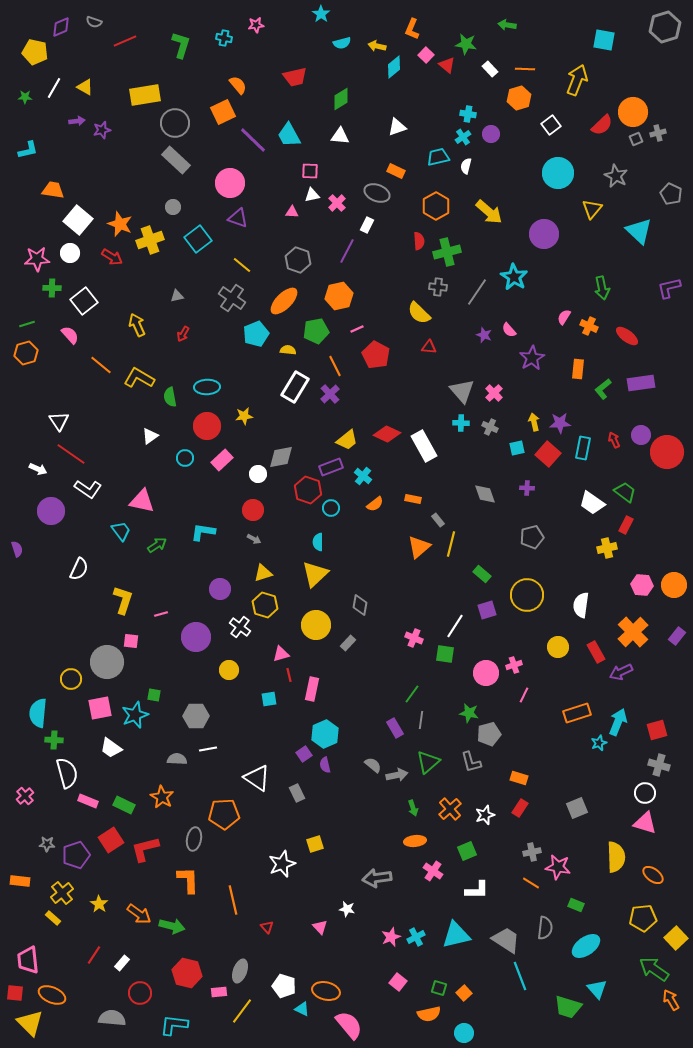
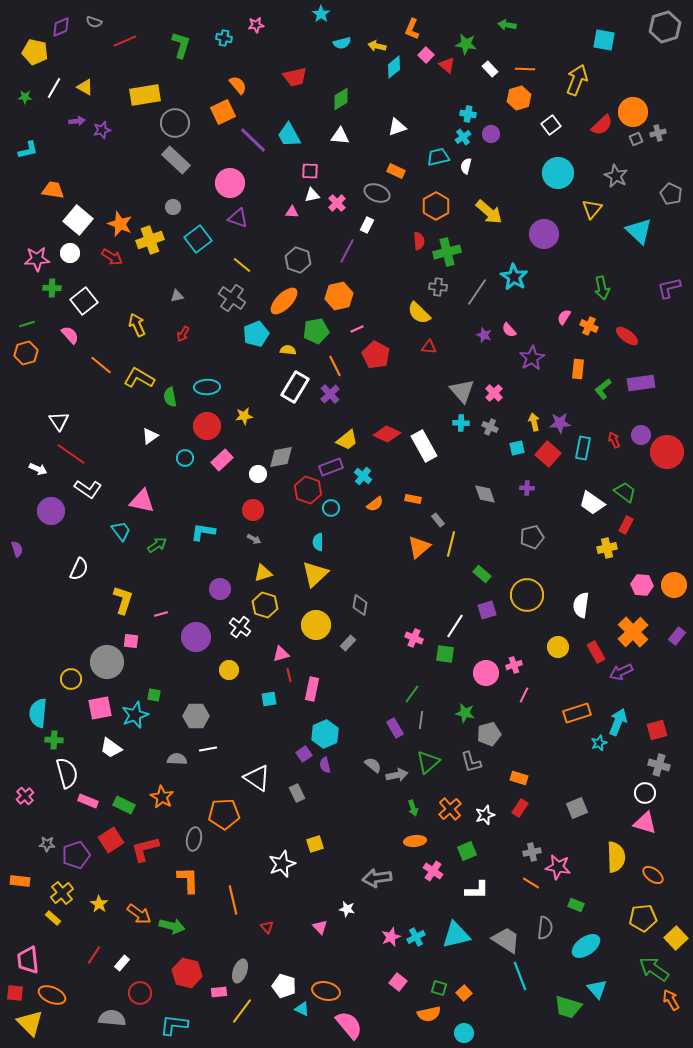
green star at (469, 713): moved 4 px left
